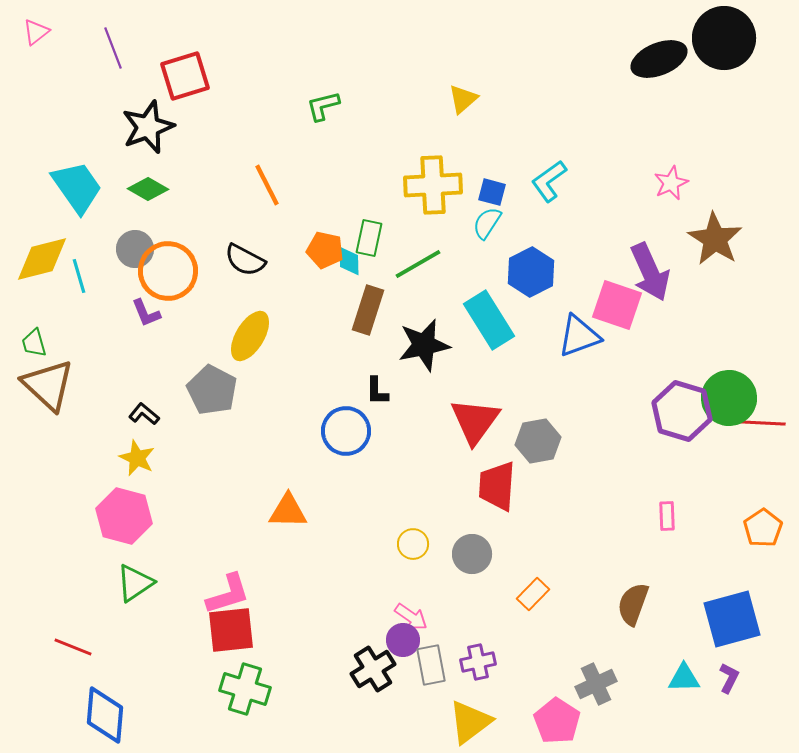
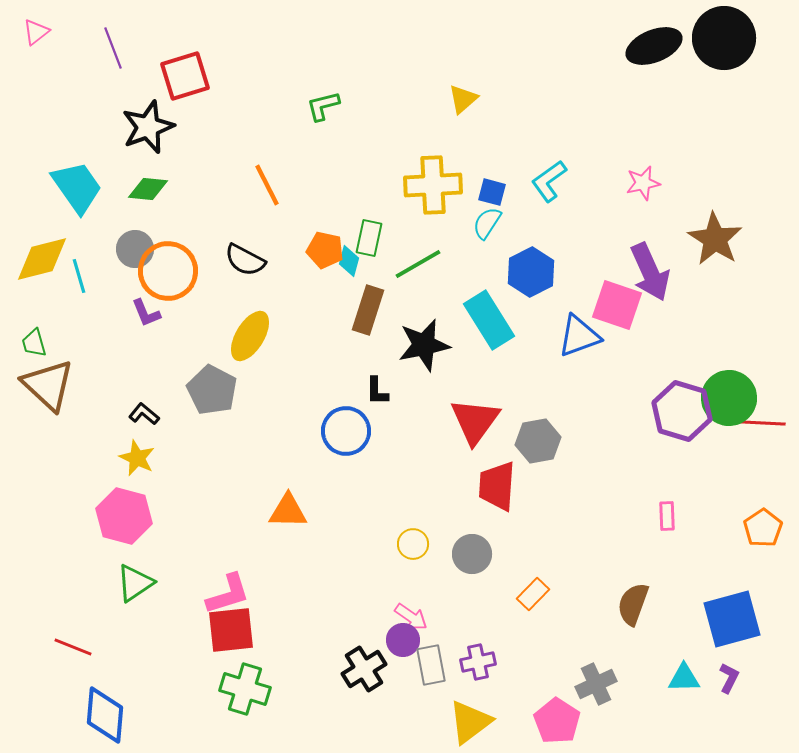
black ellipse at (659, 59): moved 5 px left, 13 px up
pink star at (671, 183): moved 28 px left; rotated 12 degrees clockwise
green diamond at (148, 189): rotated 24 degrees counterclockwise
cyan diamond at (349, 261): rotated 16 degrees clockwise
black cross at (373, 669): moved 9 px left
